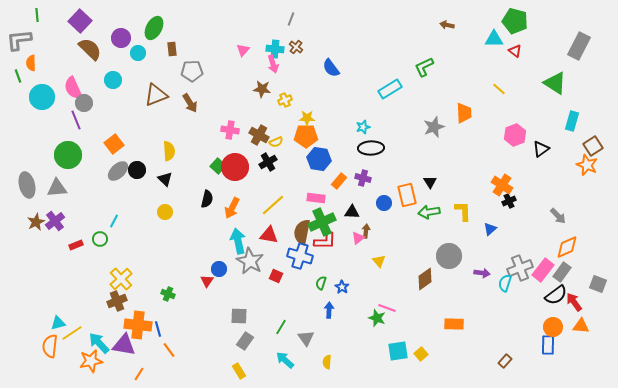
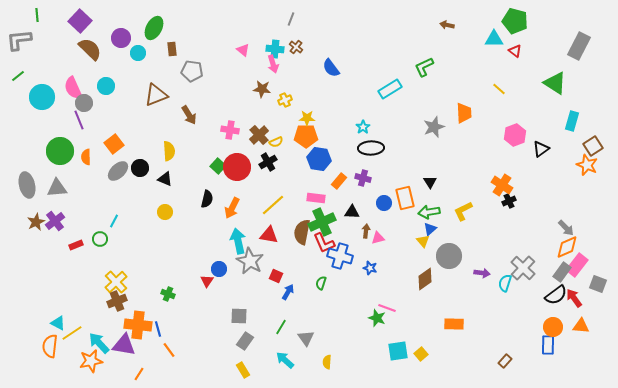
pink triangle at (243, 50): rotated 32 degrees counterclockwise
orange semicircle at (31, 63): moved 55 px right, 94 px down
gray pentagon at (192, 71): rotated 10 degrees clockwise
green line at (18, 76): rotated 72 degrees clockwise
cyan circle at (113, 80): moved 7 px left, 6 px down
brown arrow at (190, 103): moved 1 px left, 12 px down
purple line at (76, 120): moved 3 px right
cyan star at (363, 127): rotated 16 degrees counterclockwise
brown cross at (259, 135): rotated 18 degrees clockwise
green circle at (68, 155): moved 8 px left, 4 px up
red circle at (235, 167): moved 2 px right
black circle at (137, 170): moved 3 px right, 2 px up
black triangle at (165, 179): rotated 21 degrees counterclockwise
orange rectangle at (407, 195): moved 2 px left, 3 px down
yellow L-shape at (463, 211): rotated 115 degrees counterclockwise
gray arrow at (558, 216): moved 8 px right, 12 px down
blue triangle at (490, 229): moved 60 px left
pink triangle at (358, 238): moved 20 px right; rotated 24 degrees clockwise
red L-shape at (325, 241): moved 1 px left, 2 px down; rotated 65 degrees clockwise
blue cross at (300, 256): moved 40 px right
yellow triangle at (379, 261): moved 44 px right, 20 px up
gray cross at (520, 268): moved 3 px right; rotated 25 degrees counterclockwise
pink rectangle at (543, 270): moved 34 px right, 5 px up
yellow cross at (121, 279): moved 5 px left, 3 px down
blue star at (342, 287): moved 28 px right, 19 px up; rotated 16 degrees counterclockwise
red arrow at (574, 302): moved 4 px up
blue arrow at (329, 310): moved 41 px left, 18 px up; rotated 28 degrees clockwise
cyan triangle at (58, 323): rotated 42 degrees clockwise
yellow rectangle at (239, 371): moved 4 px right, 1 px up
